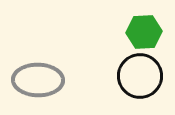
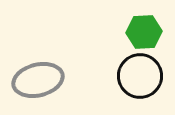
gray ellipse: rotated 15 degrees counterclockwise
